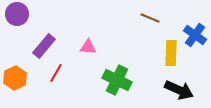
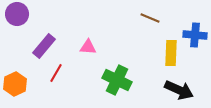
blue cross: rotated 30 degrees counterclockwise
orange hexagon: moved 6 px down
